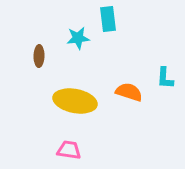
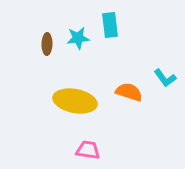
cyan rectangle: moved 2 px right, 6 px down
brown ellipse: moved 8 px right, 12 px up
cyan L-shape: rotated 40 degrees counterclockwise
pink trapezoid: moved 19 px right
